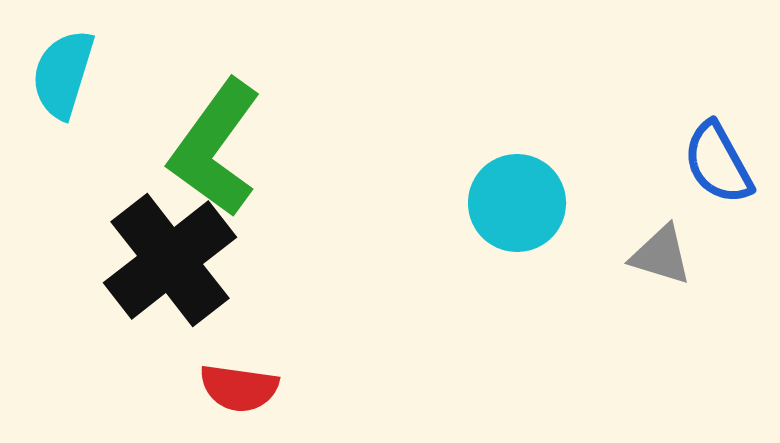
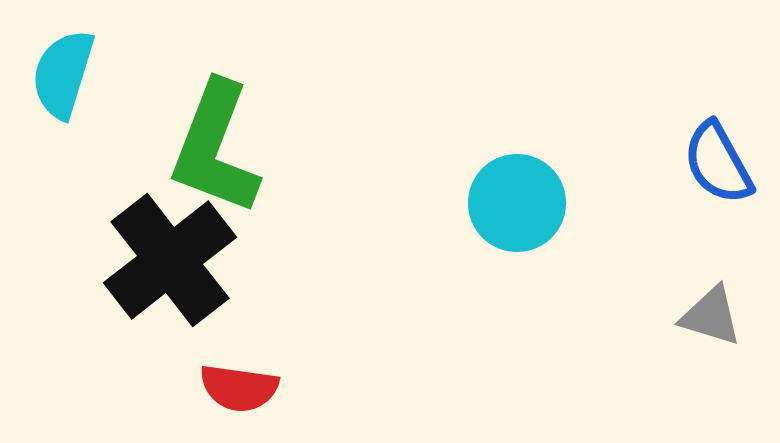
green L-shape: rotated 15 degrees counterclockwise
gray triangle: moved 50 px right, 61 px down
